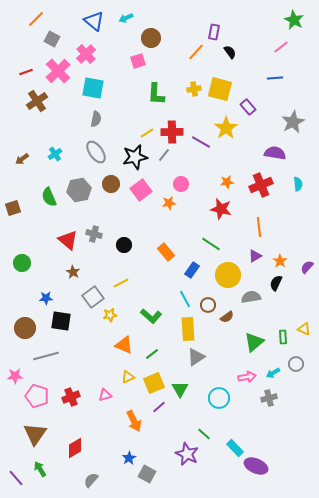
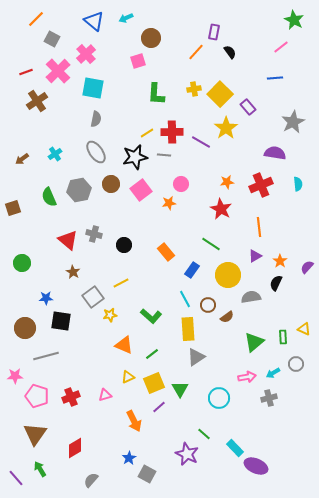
yellow square at (220, 89): moved 5 px down; rotated 30 degrees clockwise
gray line at (164, 155): rotated 56 degrees clockwise
red star at (221, 209): rotated 15 degrees clockwise
